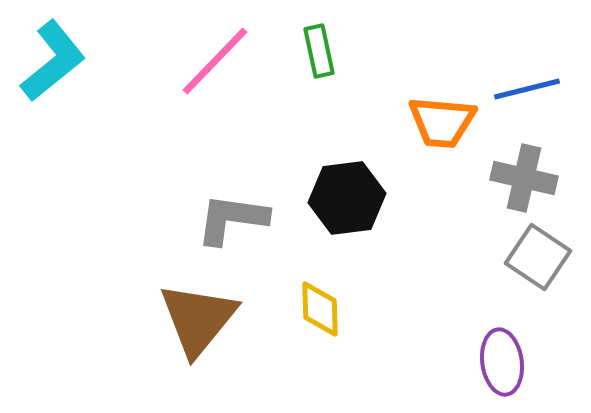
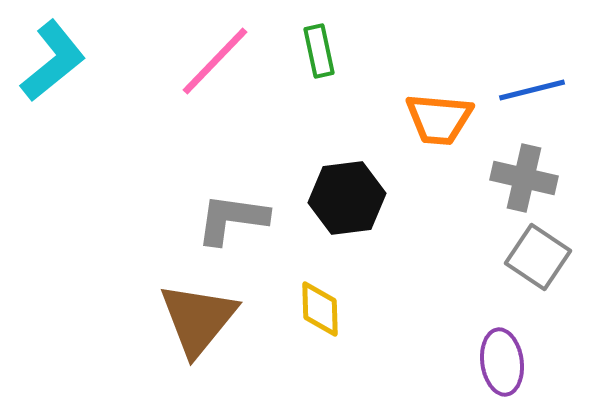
blue line: moved 5 px right, 1 px down
orange trapezoid: moved 3 px left, 3 px up
